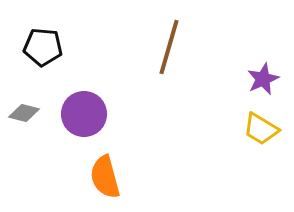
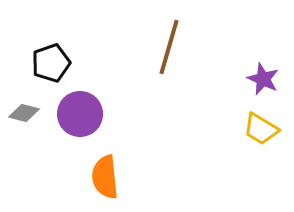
black pentagon: moved 8 px right, 16 px down; rotated 24 degrees counterclockwise
purple star: rotated 24 degrees counterclockwise
purple circle: moved 4 px left
orange semicircle: rotated 9 degrees clockwise
